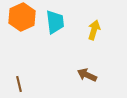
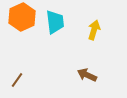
brown line: moved 2 px left, 4 px up; rotated 49 degrees clockwise
